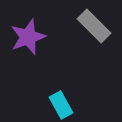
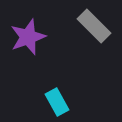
cyan rectangle: moved 4 px left, 3 px up
